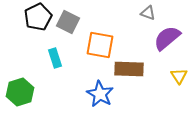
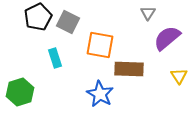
gray triangle: rotated 42 degrees clockwise
